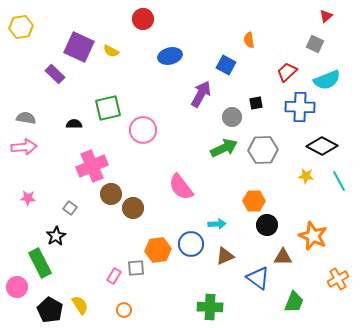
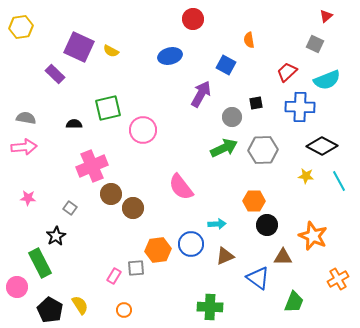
red circle at (143, 19): moved 50 px right
